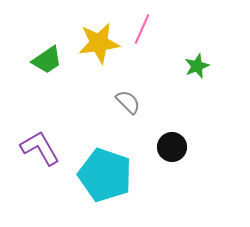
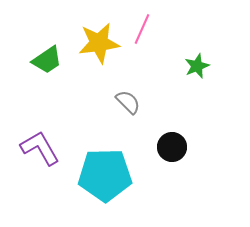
cyan pentagon: rotated 20 degrees counterclockwise
